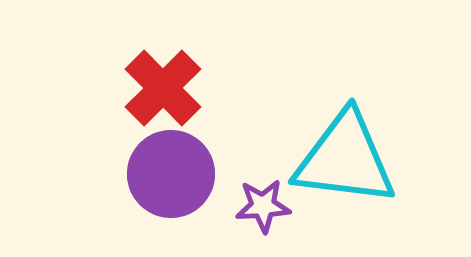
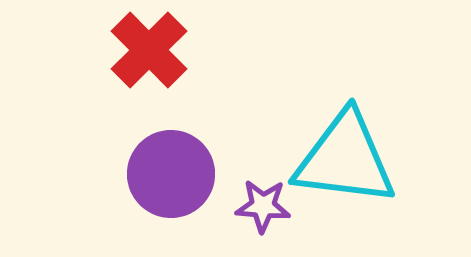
red cross: moved 14 px left, 38 px up
purple star: rotated 8 degrees clockwise
